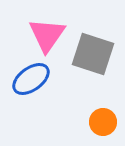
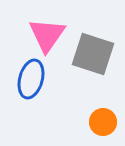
blue ellipse: rotated 39 degrees counterclockwise
